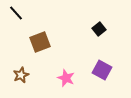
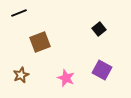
black line: moved 3 px right; rotated 70 degrees counterclockwise
